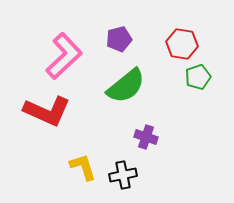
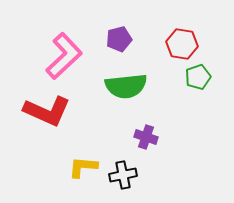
green semicircle: rotated 33 degrees clockwise
yellow L-shape: rotated 68 degrees counterclockwise
